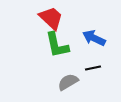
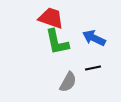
red trapezoid: rotated 24 degrees counterclockwise
green L-shape: moved 3 px up
gray semicircle: rotated 150 degrees clockwise
